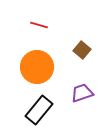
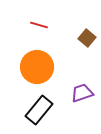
brown square: moved 5 px right, 12 px up
